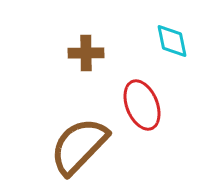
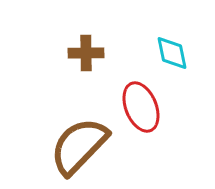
cyan diamond: moved 12 px down
red ellipse: moved 1 px left, 2 px down
